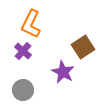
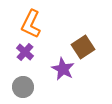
purple cross: moved 2 px right, 1 px down
purple star: moved 3 px up
gray circle: moved 3 px up
